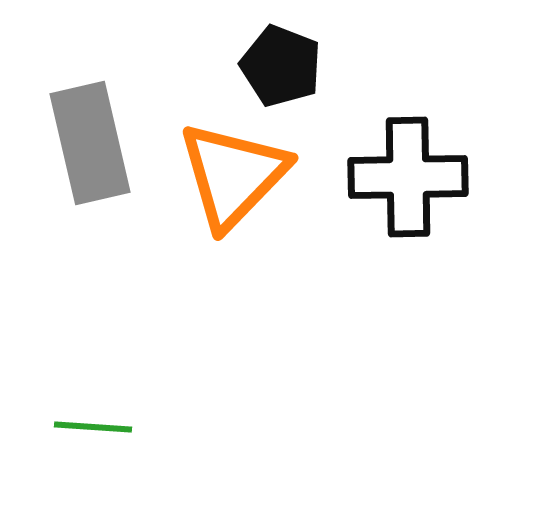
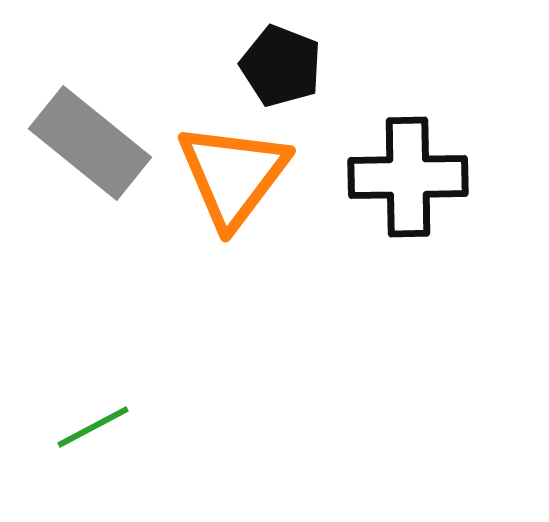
gray rectangle: rotated 38 degrees counterclockwise
orange triangle: rotated 7 degrees counterclockwise
green line: rotated 32 degrees counterclockwise
